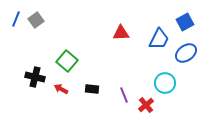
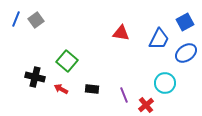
red triangle: rotated 12 degrees clockwise
